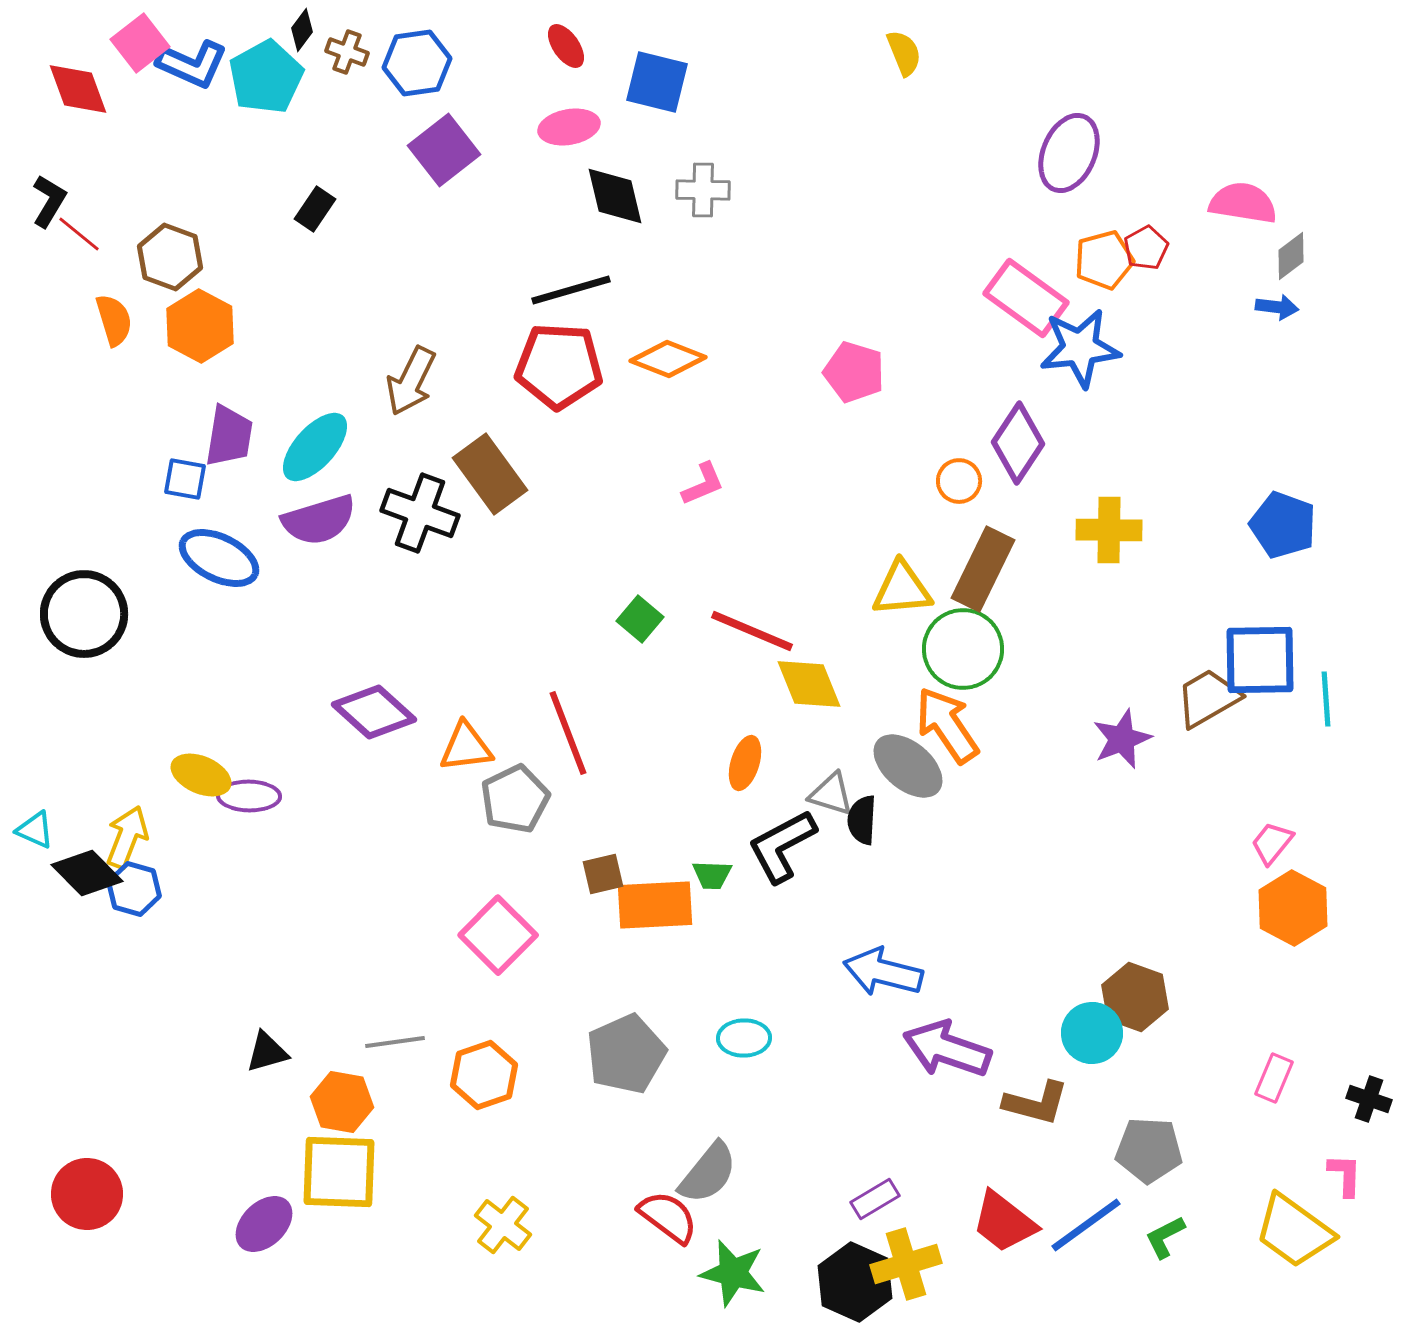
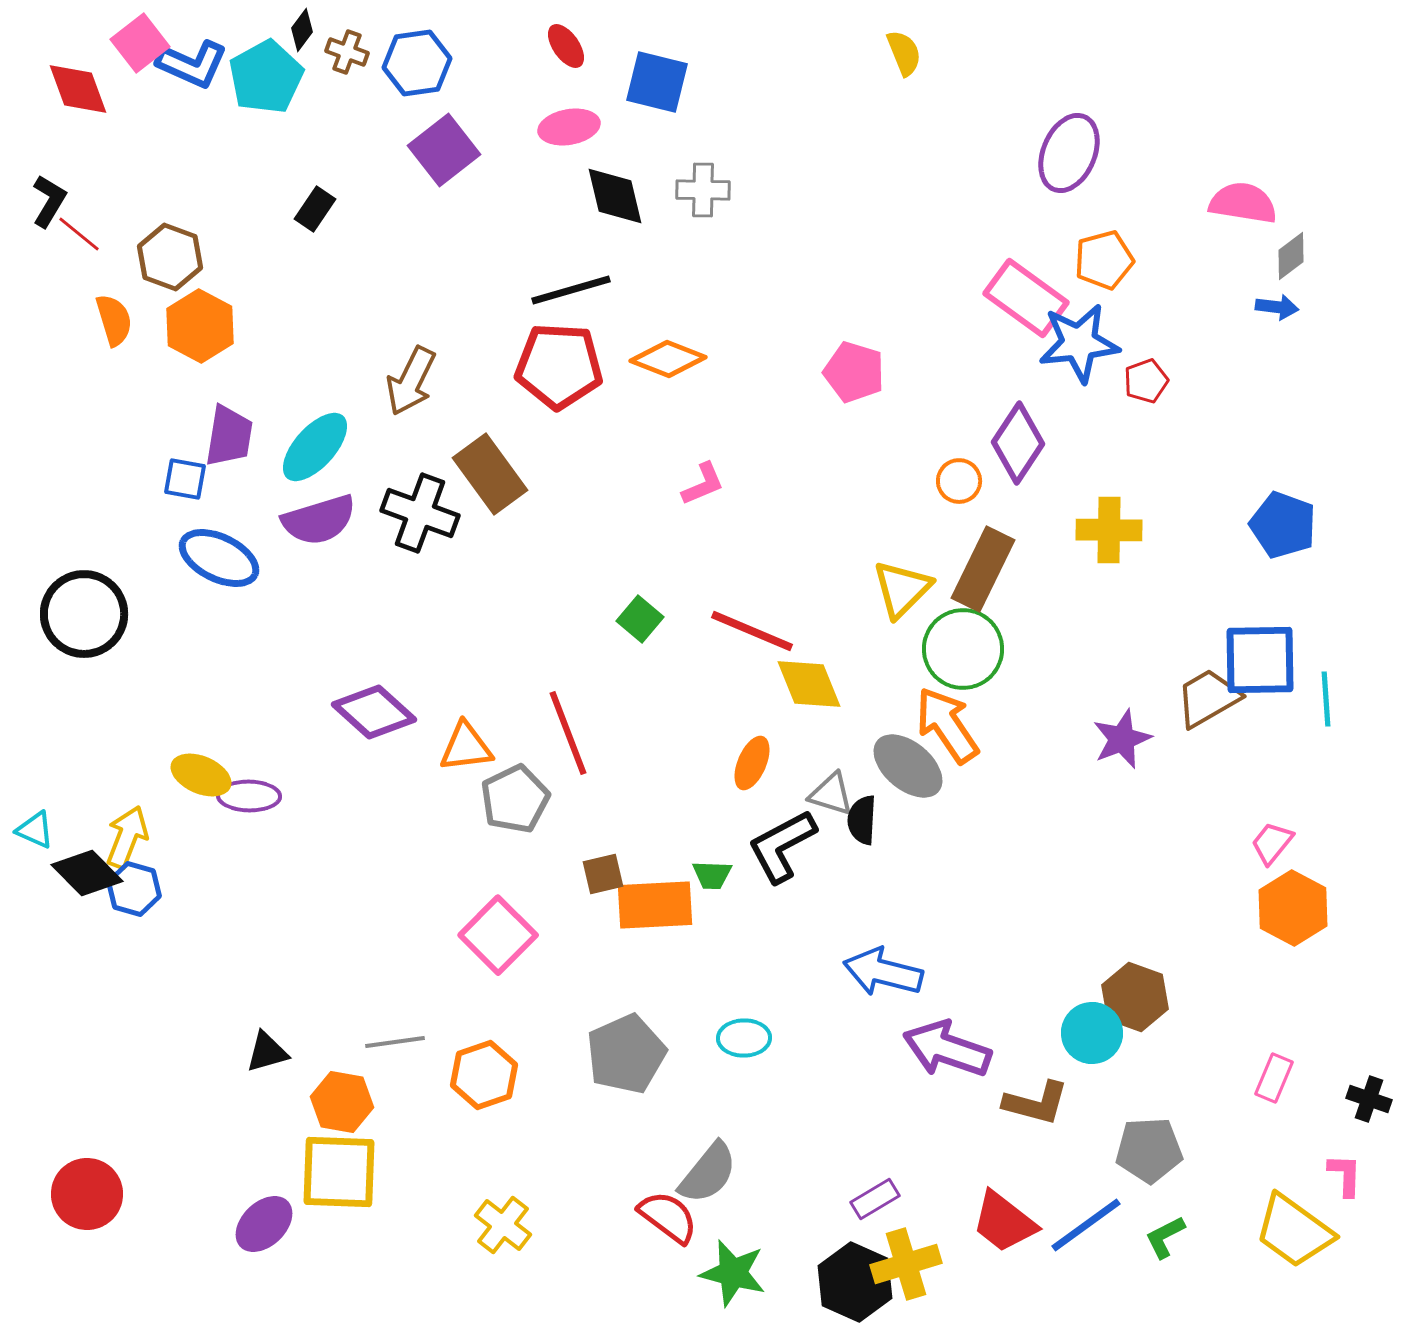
red pentagon at (1146, 248): moved 133 px down; rotated 9 degrees clockwise
blue star at (1080, 348): moved 1 px left, 5 px up
yellow triangle at (902, 589): rotated 40 degrees counterclockwise
orange ellipse at (745, 763): moved 7 px right; rotated 6 degrees clockwise
gray pentagon at (1149, 1150): rotated 6 degrees counterclockwise
